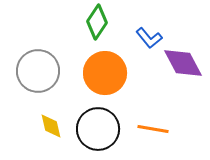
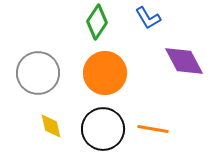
blue L-shape: moved 1 px left, 20 px up; rotated 8 degrees clockwise
purple diamond: moved 1 px right, 2 px up
gray circle: moved 2 px down
black circle: moved 5 px right
